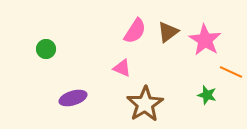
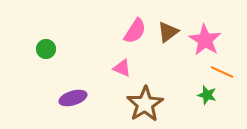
orange line: moved 9 px left
